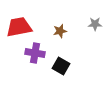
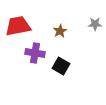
red trapezoid: moved 1 px left, 1 px up
brown star: rotated 16 degrees counterclockwise
